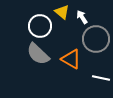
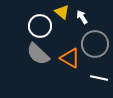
gray circle: moved 1 px left, 5 px down
orange triangle: moved 1 px left, 1 px up
white line: moved 2 px left
